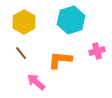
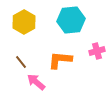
cyan hexagon: rotated 12 degrees clockwise
brown line: moved 9 px down
